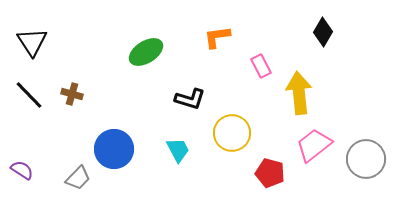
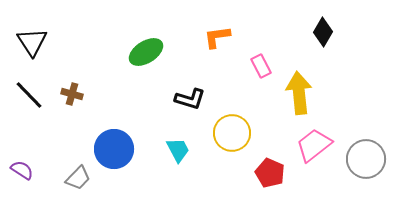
red pentagon: rotated 8 degrees clockwise
